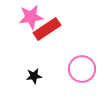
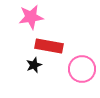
red rectangle: moved 2 px right, 17 px down; rotated 44 degrees clockwise
black star: moved 11 px up; rotated 14 degrees counterclockwise
